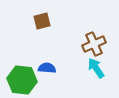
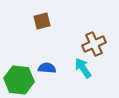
cyan arrow: moved 13 px left
green hexagon: moved 3 px left
